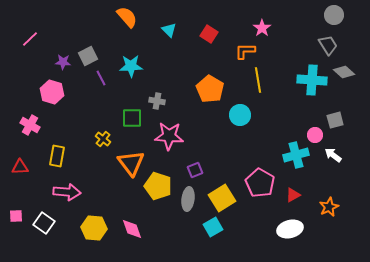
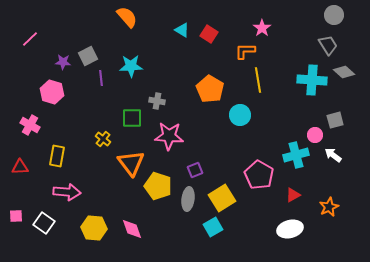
cyan triangle at (169, 30): moved 13 px right; rotated 14 degrees counterclockwise
purple line at (101, 78): rotated 21 degrees clockwise
pink pentagon at (260, 183): moved 1 px left, 8 px up
